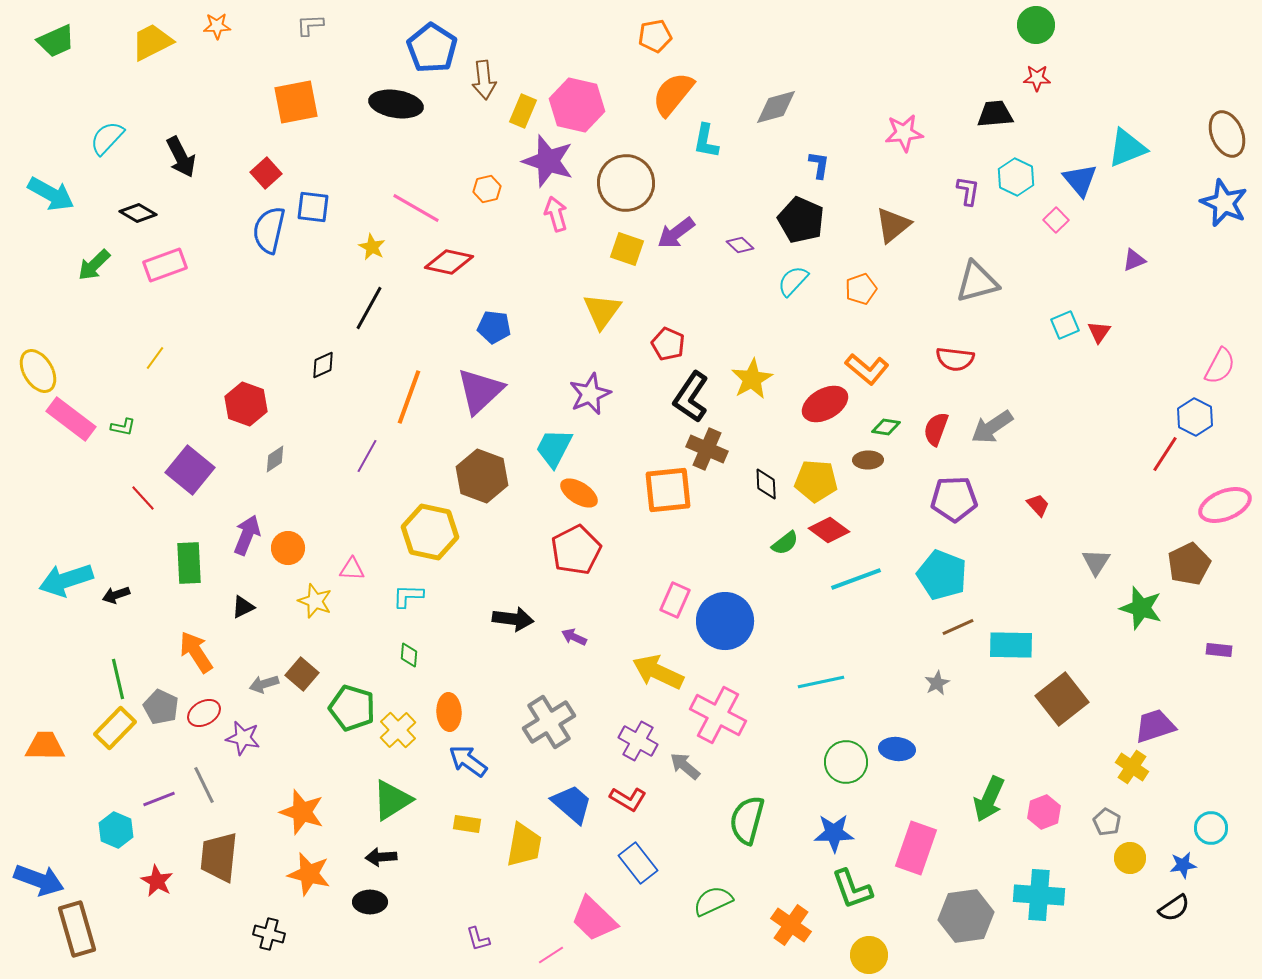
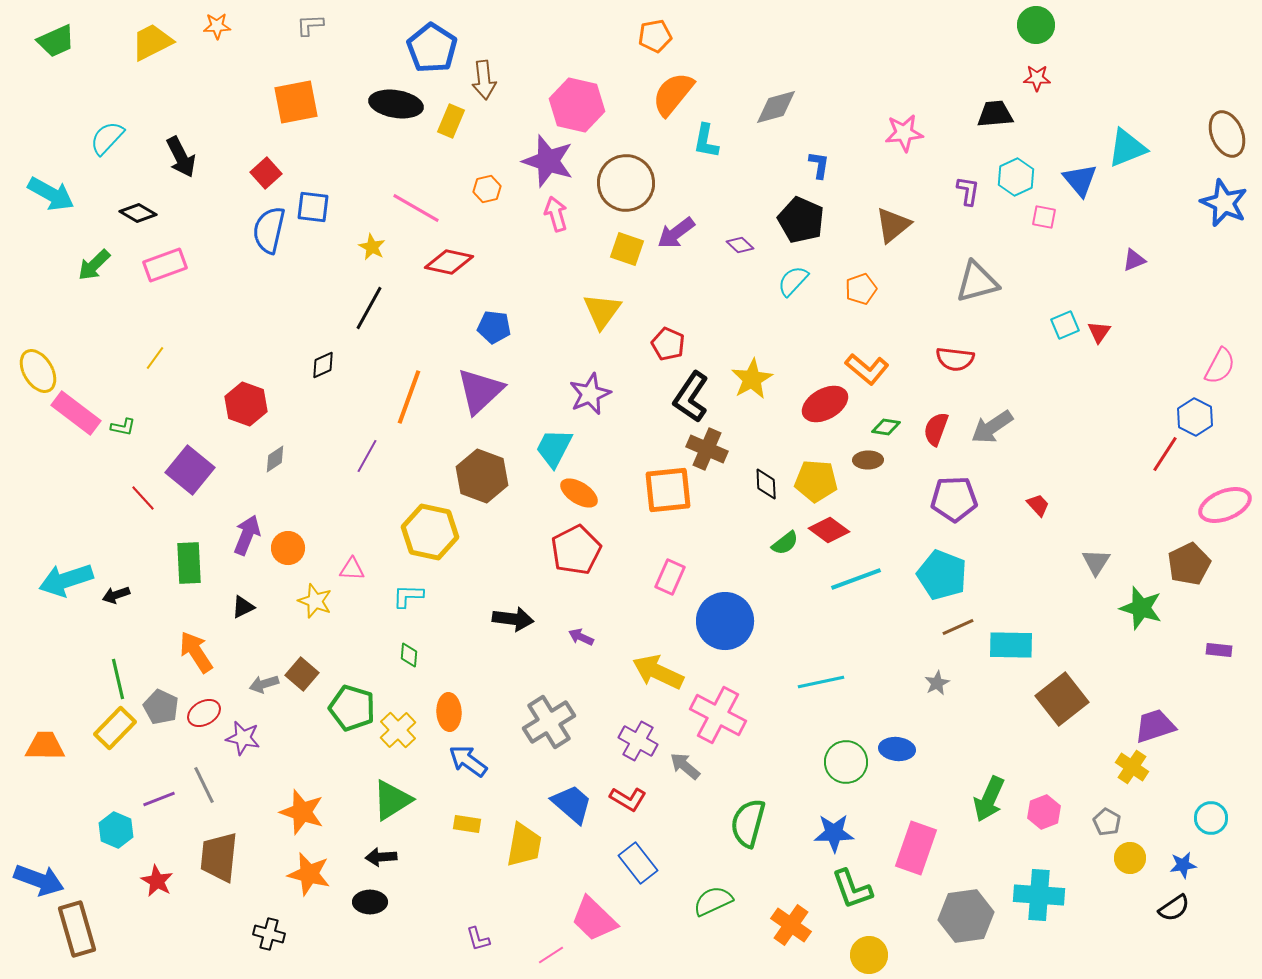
yellow rectangle at (523, 111): moved 72 px left, 10 px down
cyan hexagon at (1016, 177): rotated 9 degrees clockwise
pink square at (1056, 220): moved 12 px left, 3 px up; rotated 35 degrees counterclockwise
pink rectangle at (71, 419): moved 5 px right, 6 px up
pink rectangle at (675, 600): moved 5 px left, 23 px up
purple arrow at (574, 637): moved 7 px right
green semicircle at (747, 820): moved 1 px right, 3 px down
cyan circle at (1211, 828): moved 10 px up
